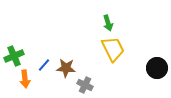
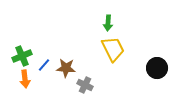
green arrow: rotated 21 degrees clockwise
green cross: moved 8 px right
